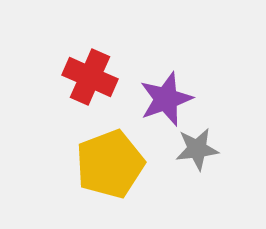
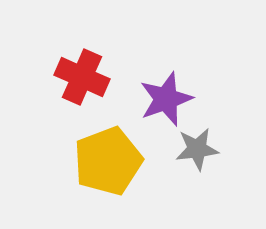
red cross: moved 8 px left
yellow pentagon: moved 2 px left, 3 px up
